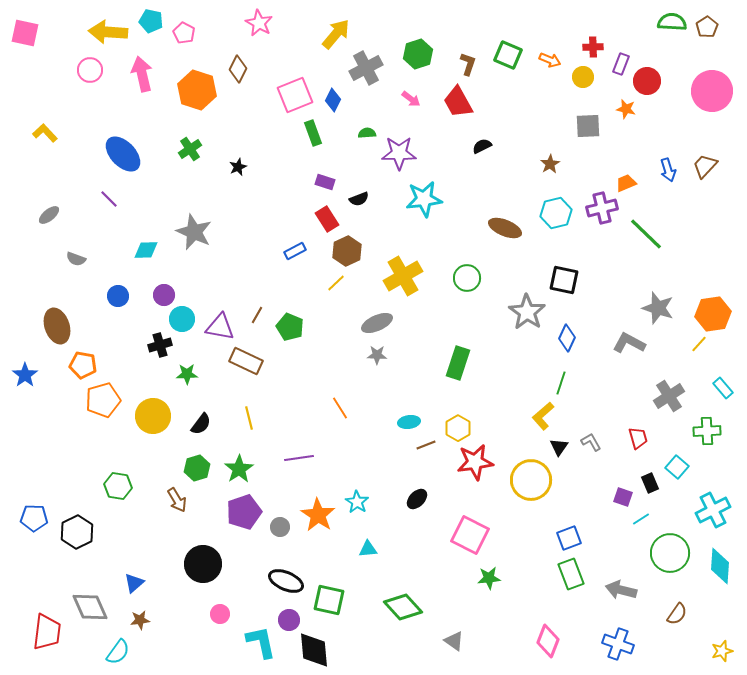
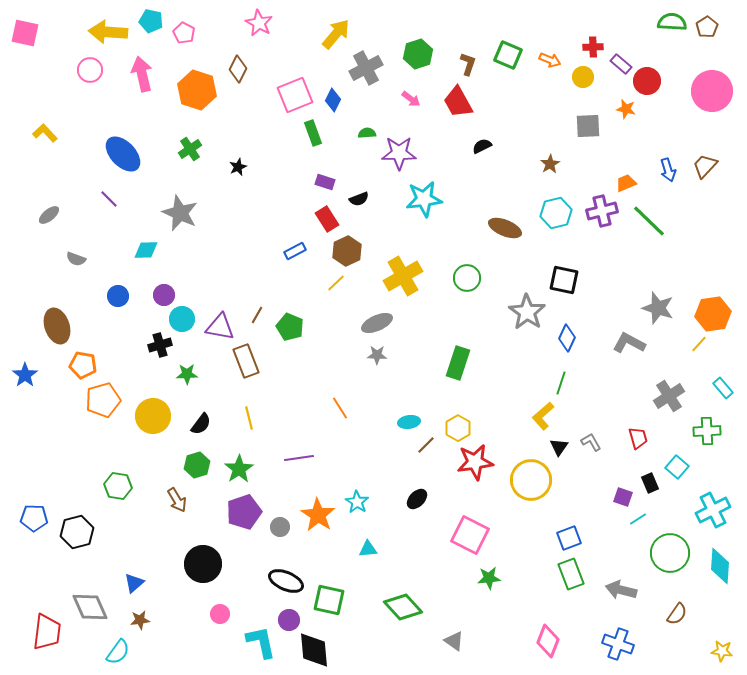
purple rectangle at (621, 64): rotated 70 degrees counterclockwise
purple cross at (602, 208): moved 3 px down
gray star at (194, 232): moved 14 px left, 19 px up
green line at (646, 234): moved 3 px right, 13 px up
brown rectangle at (246, 361): rotated 44 degrees clockwise
brown line at (426, 445): rotated 24 degrees counterclockwise
green hexagon at (197, 468): moved 3 px up
cyan line at (641, 519): moved 3 px left
black hexagon at (77, 532): rotated 12 degrees clockwise
yellow star at (722, 651): rotated 25 degrees clockwise
